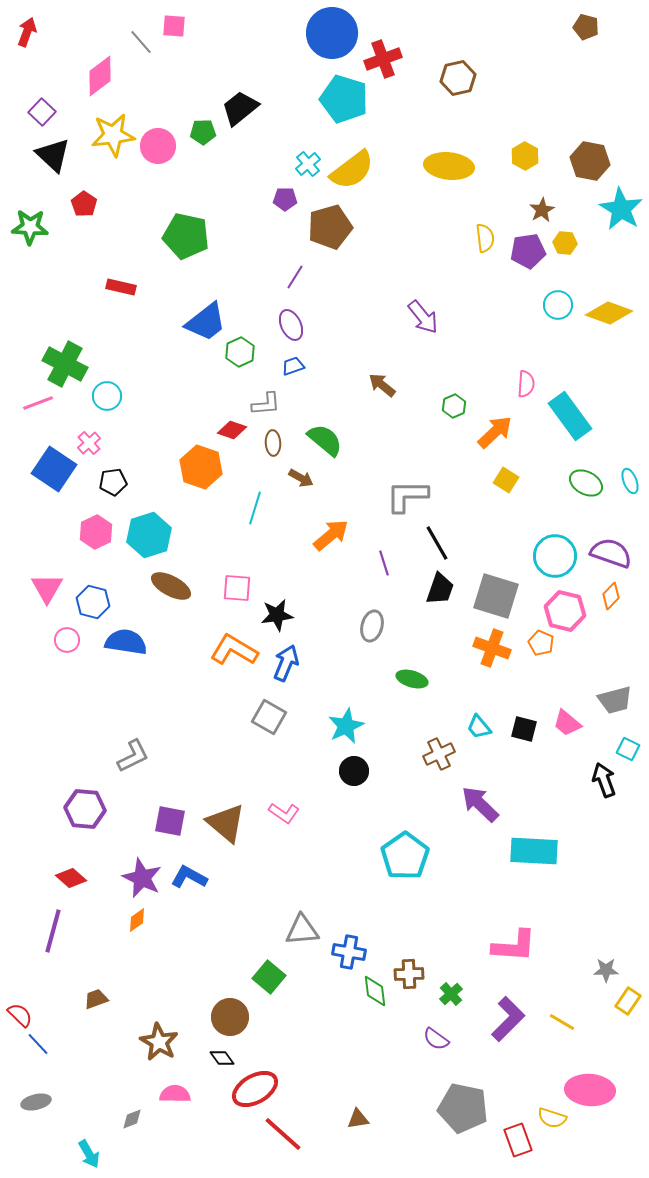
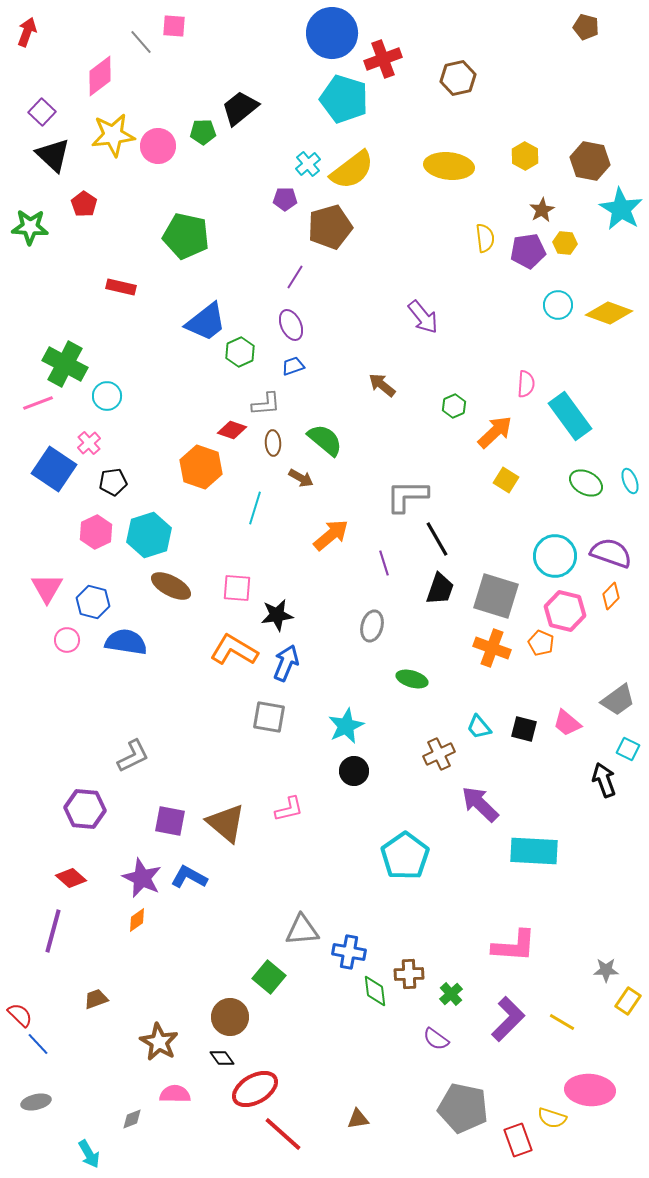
black line at (437, 543): moved 4 px up
gray trapezoid at (615, 700): moved 3 px right; rotated 21 degrees counterclockwise
gray square at (269, 717): rotated 20 degrees counterclockwise
pink L-shape at (284, 813): moved 5 px right, 4 px up; rotated 48 degrees counterclockwise
